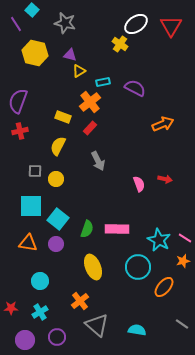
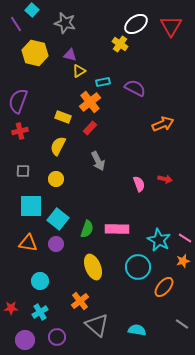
gray square at (35, 171): moved 12 px left
